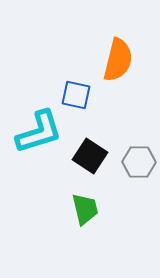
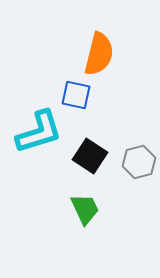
orange semicircle: moved 19 px left, 6 px up
gray hexagon: rotated 16 degrees counterclockwise
green trapezoid: rotated 12 degrees counterclockwise
